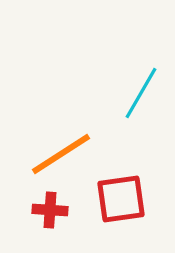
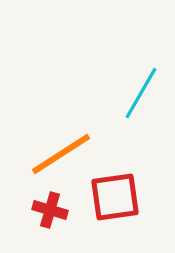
red square: moved 6 px left, 2 px up
red cross: rotated 12 degrees clockwise
